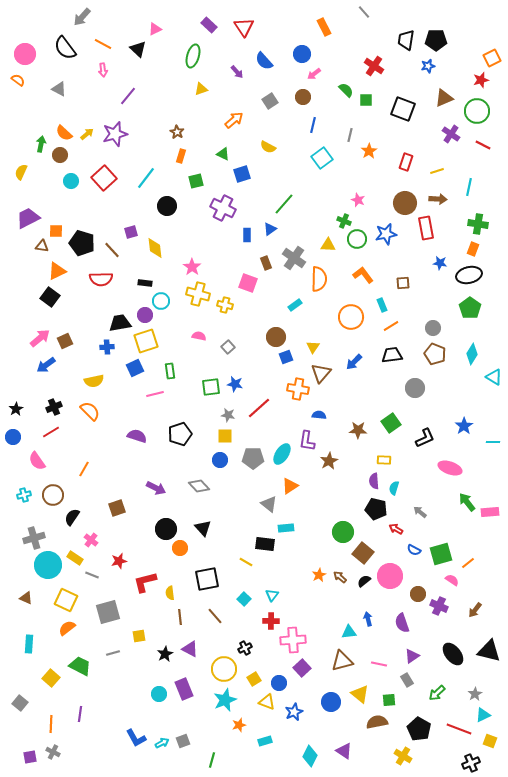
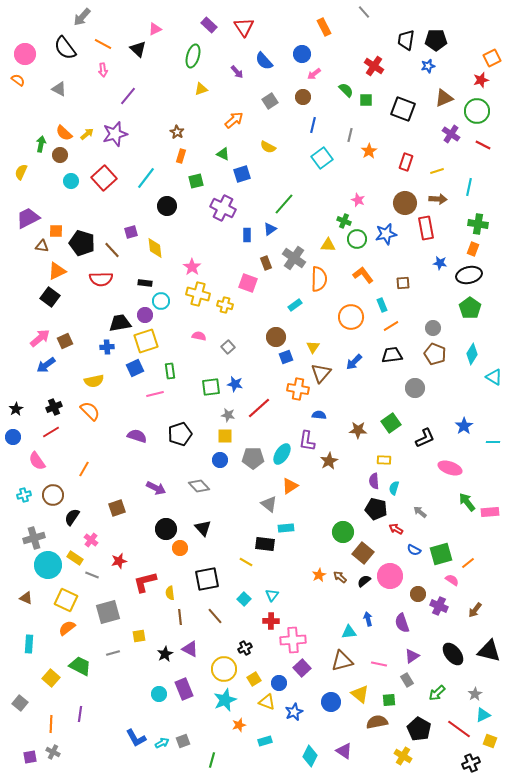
red line at (459, 729): rotated 15 degrees clockwise
